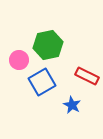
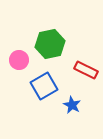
green hexagon: moved 2 px right, 1 px up
red rectangle: moved 1 px left, 6 px up
blue square: moved 2 px right, 4 px down
